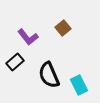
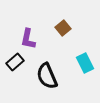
purple L-shape: moved 2 px down; rotated 50 degrees clockwise
black semicircle: moved 2 px left, 1 px down
cyan rectangle: moved 6 px right, 22 px up
